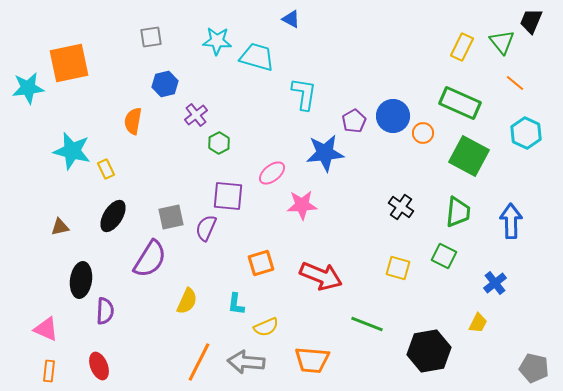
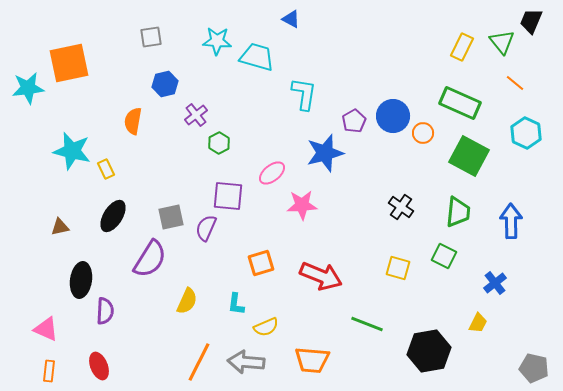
blue star at (325, 153): rotated 9 degrees counterclockwise
